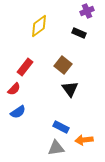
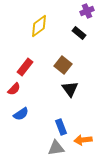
black rectangle: rotated 16 degrees clockwise
blue semicircle: moved 3 px right, 2 px down
blue rectangle: rotated 42 degrees clockwise
orange arrow: moved 1 px left
